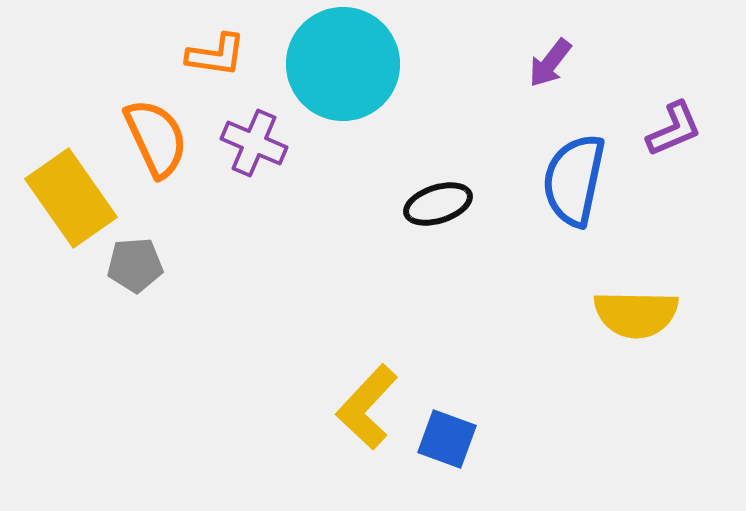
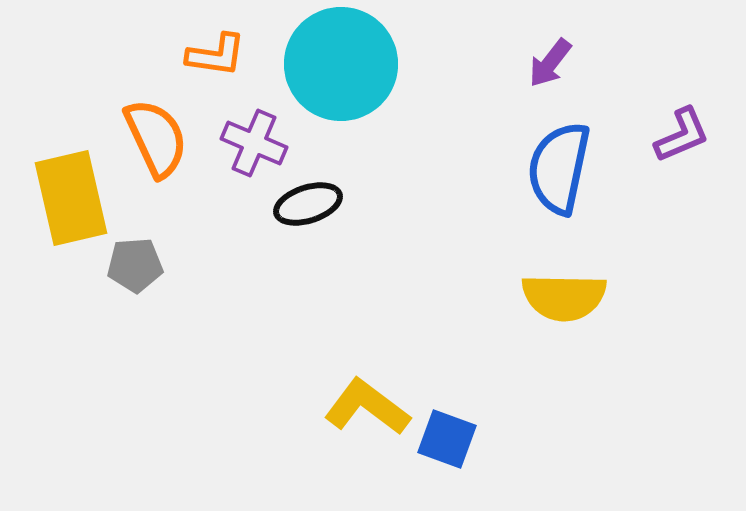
cyan circle: moved 2 px left
purple L-shape: moved 8 px right, 6 px down
blue semicircle: moved 15 px left, 12 px up
yellow rectangle: rotated 22 degrees clockwise
black ellipse: moved 130 px left
yellow semicircle: moved 72 px left, 17 px up
yellow L-shape: rotated 84 degrees clockwise
